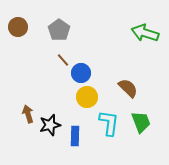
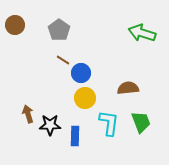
brown circle: moved 3 px left, 2 px up
green arrow: moved 3 px left
brown line: rotated 16 degrees counterclockwise
brown semicircle: rotated 50 degrees counterclockwise
yellow circle: moved 2 px left, 1 px down
black star: rotated 15 degrees clockwise
